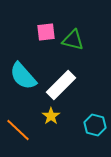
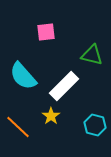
green triangle: moved 19 px right, 15 px down
white rectangle: moved 3 px right, 1 px down
orange line: moved 3 px up
